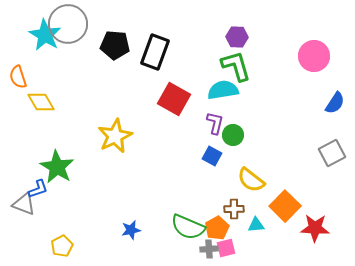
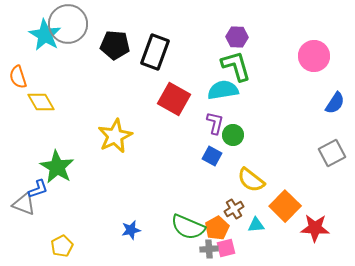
brown cross: rotated 30 degrees counterclockwise
